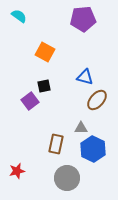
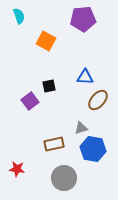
cyan semicircle: rotated 35 degrees clockwise
orange square: moved 1 px right, 11 px up
blue triangle: rotated 12 degrees counterclockwise
black square: moved 5 px right
brown ellipse: moved 1 px right
gray triangle: rotated 16 degrees counterclockwise
brown rectangle: moved 2 px left; rotated 66 degrees clockwise
blue hexagon: rotated 15 degrees counterclockwise
red star: moved 2 px up; rotated 21 degrees clockwise
gray circle: moved 3 px left
